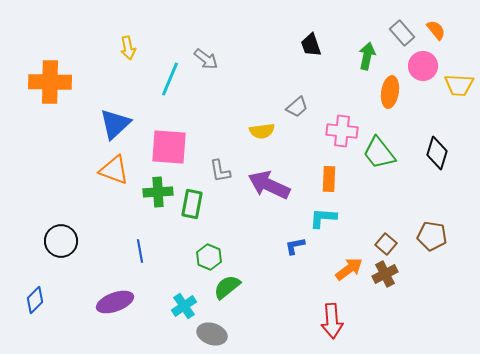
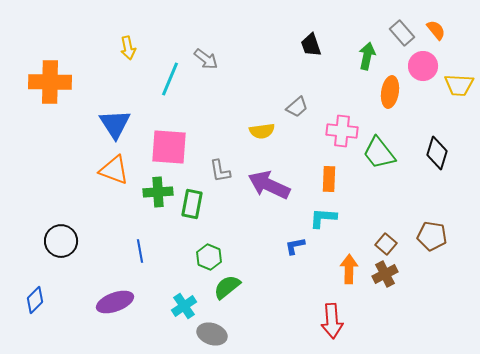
blue triangle: rotated 20 degrees counterclockwise
orange arrow: rotated 52 degrees counterclockwise
